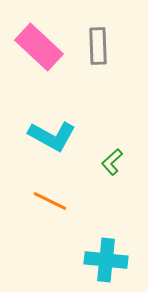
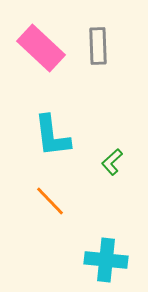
pink rectangle: moved 2 px right, 1 px down
cyan L-shape: rotated 54 degrees clockwise
orange line: rotated 20 degrees clockwise
